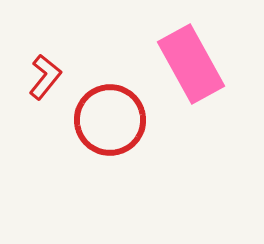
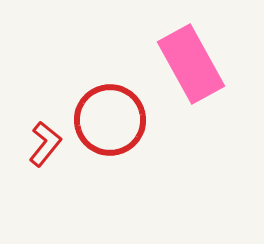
red L-shape: moved 67 px down
